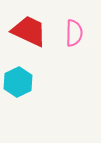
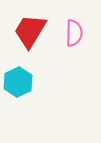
red trapezoid: moved 1 px right; rotated 84 degrees counterclockwise
